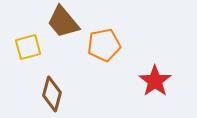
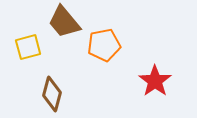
brown trapezoid: moved 1 px right
